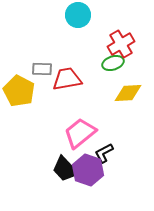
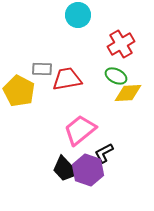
green ellipse: moved 3 px right, 13 px down; rotated 45 degrees clockwise
pink trapezoid: moved 3 px up
